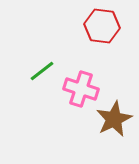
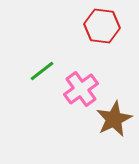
pink cross: rotated 36 degrees clockwise
